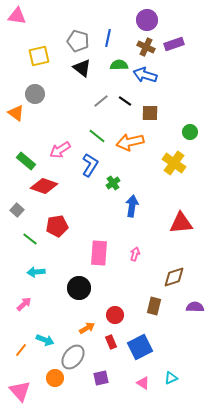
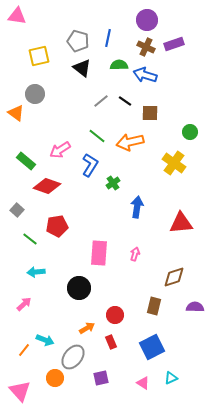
red diamond at (44, 186): moved 3 px right
blue arrow at (132, 206): moved 5 px right, 1 px down
blue square at (140, 347): moved 12 px right
orange line at (21, 350): moved 3 px right
